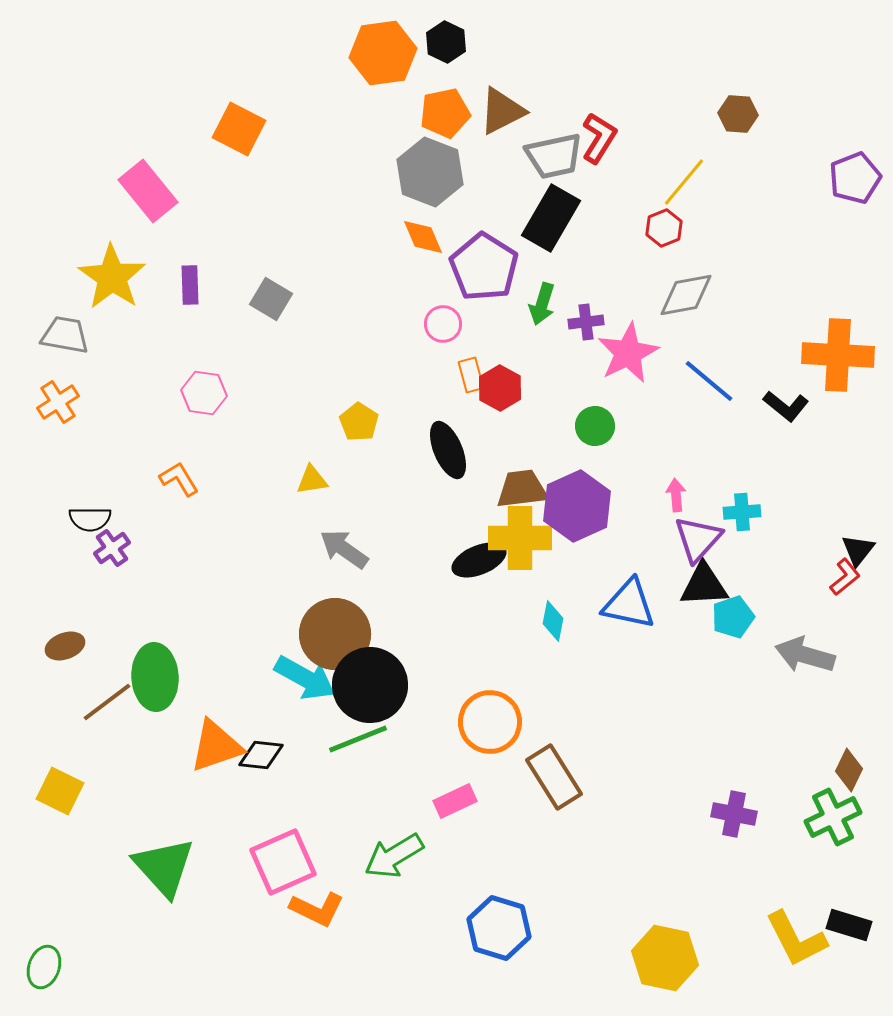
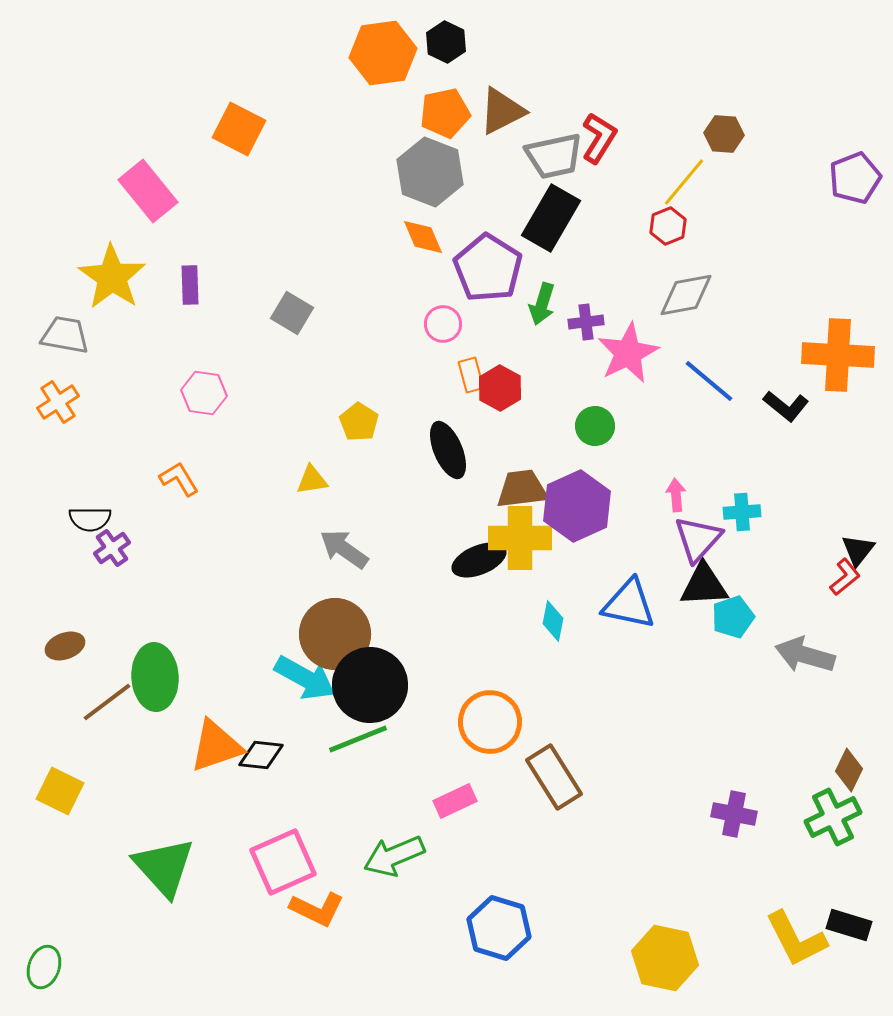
brown hexagon at (738, 114): moved 14 px left, 20 px down
red hexagon at (664, 228): moved 4 px right, 2 px up
purple pentagon at (484, 267): moved 4 px right, 1 px down
gray square at (271, 299): moved 21 px right, 14 px down
green arrow at (394, 856): rotated 8 degrees clockwise
